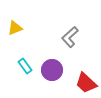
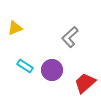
cyan rectangle: rotated 21 degrees counterclockwise
red trapezoid: moved 1 px left; rotated 95 degrees clockwise
